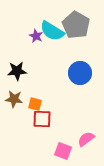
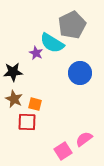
gray pentagon: moved 4 px left; rotated 16 degrees clockwise
cyan semicircle: moved 12 px down
purple star: moved 17 px down
black star: moved 4 px left, 1 px down
brown star: rotated 18 degrees clockwise
red square: moved 15 px left, 3 px down
pink semicircle: moved 2 px left
pink square: rotated 36 degrees clockwise
